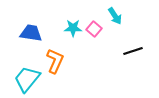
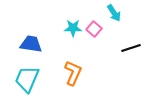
cyan arrow: moved 1 px left, 3 px up
blue trapezoid: moved 11 px down
black line: moved 2 px left, 3 px up
orange L-shape: moved 18 px right, 12 px down
cyan trapezoid: rotated 16 degrees counterclockwise
